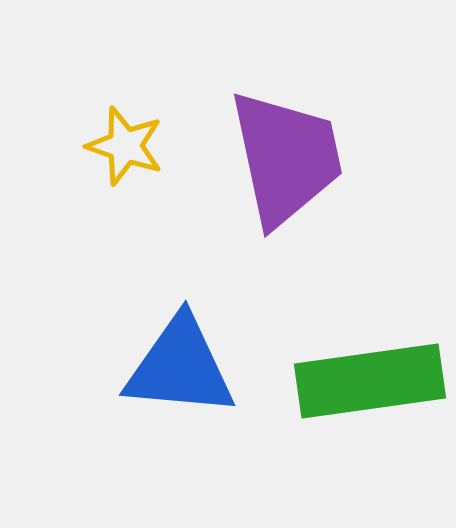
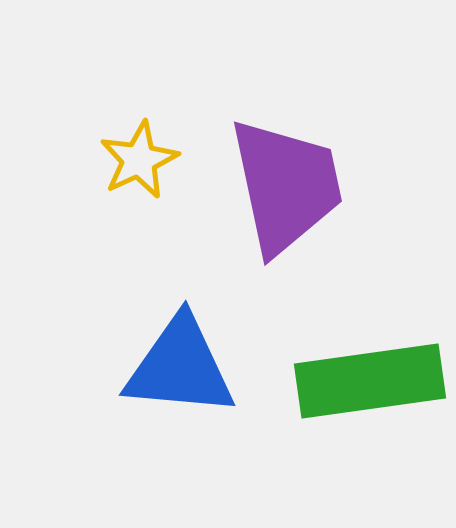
yellow star: moved 14 px right, 14 px down; rotated 28 degrees clockwise
purple trapezoid: moved 28 px down
